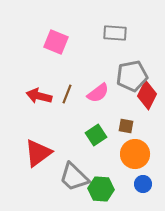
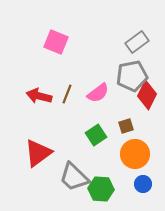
gray rectangle: moved 22 px right, 9 px down; rotated 40 degrees counterclockwise
brown square: rotated 28 degrees counterclockwise
